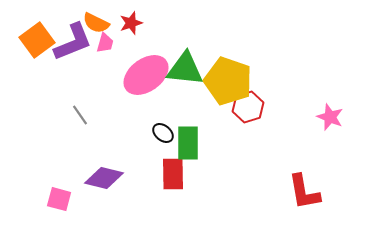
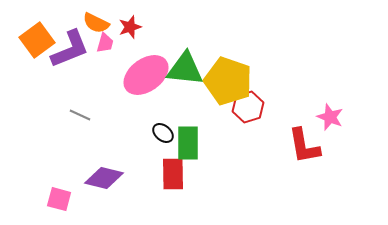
red star: moved 1 px left, 4 px down
purple L-shape: moved 3 px left, 7 px down
gray line: rotated 30 degrees counterclockwise
red L-shape: moved 46 px up
